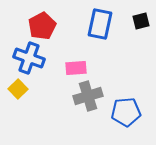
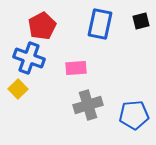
gray cross: moved 9 px down
blue pentagon: moved 8 px right, 3 px down
